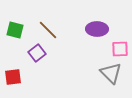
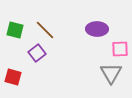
brown line: moved 3 px left
gray triangle: rotated 15 degrees clockwise
red square: rotated 24 degrees clockwise
